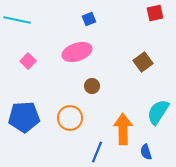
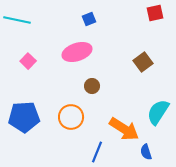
orange circle: moved 1 px right, 1 px up
orange arrow: moved 1 px right; rotated 124 degrees clockwise
